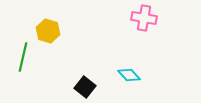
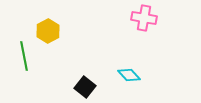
yellow hexagon: rotated 15 degrees clockwise
green line: moved 1 px right, 1 px up; rotated 24 degrees counterclockwise
